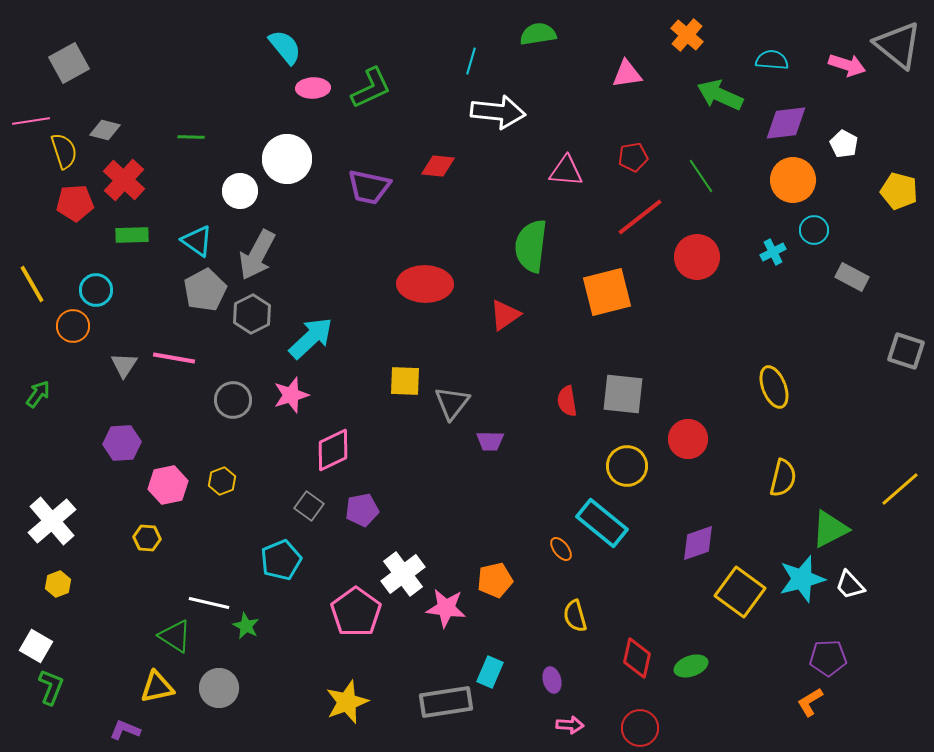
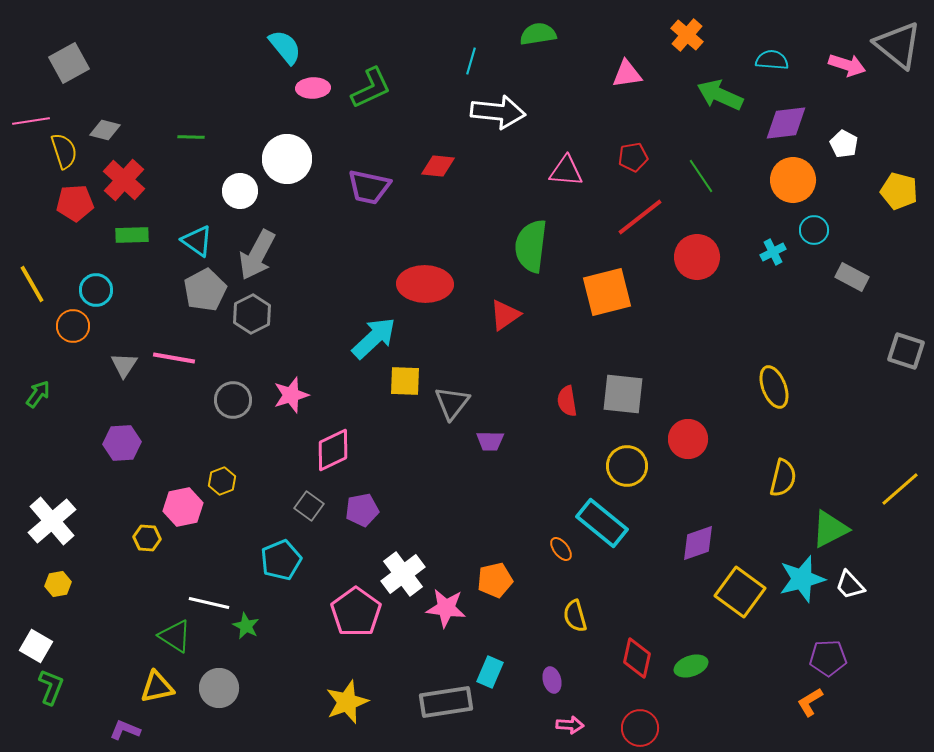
cyan arrow at (311, 338): moved 63 px right
pink hexagon at (168, 485): moved 15 px right, 22 px down
yellow hexagon at (58, 584): rotated 10 degrees clockwise
